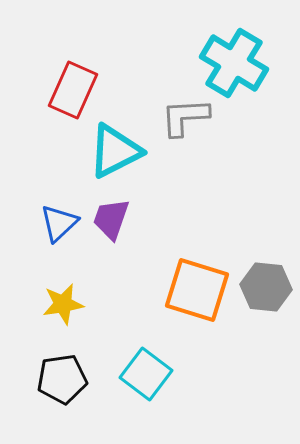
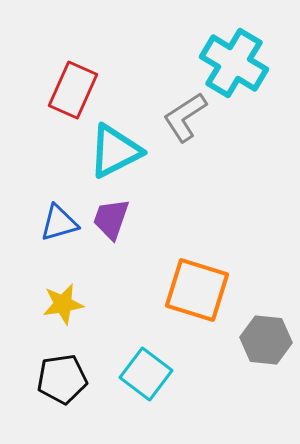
gray L-shape: rotated 30 degrees counterclockwise
blue triangle: rotated 27 degrees clockwise
gray hexagon: moved 53 px down
